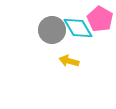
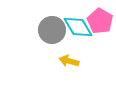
pink pentagon: moved 2 px down
cyan diamond: moved 1 px up
